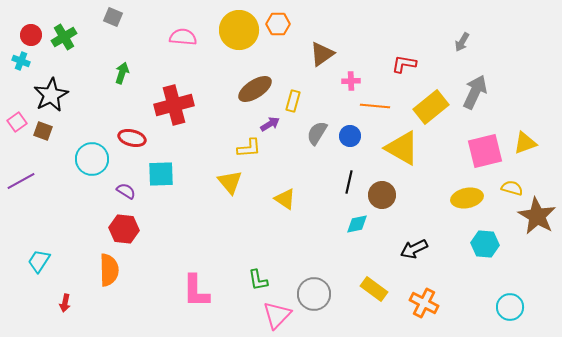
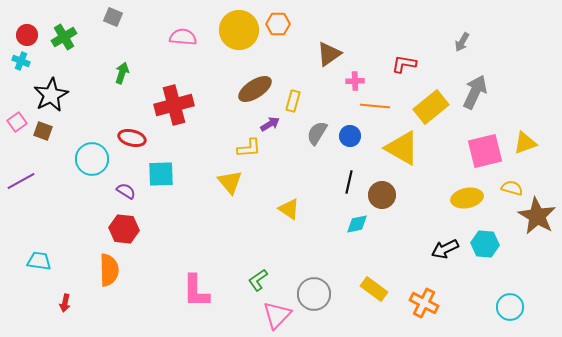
red circle at (31, 35): moved 4 px left
brown triangle at (322, 54): moved 7 px right
pink cross at (351, 81): moved 4 px right
yellow triangle at (285, 199): moved 4 px right, 10 px down
black arrow at (414, 249): moved 31 px right
cyan trapezoid at (39, 261): rotated 65 degrees clockwise
green L-shape at (258, 280): rotated 65 degrees clockwise
